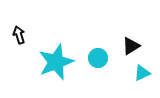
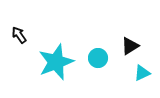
black arrow: rotated 18 degrees counterclockwise
black triangle: moved 1 px left
